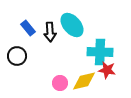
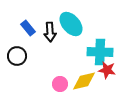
cyan ellipse: moved 1 px left, 1 px up
pink circle: moved 1 px down
